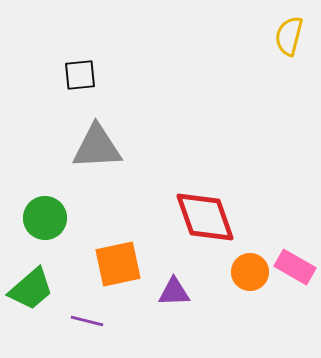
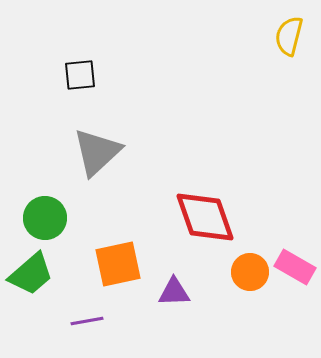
gray triangle: moved 5 px down; rotated 40 degrees counterclockwise
green trapezoid: moved 15 px up
purple line: rotated 24 degrees counterclockwise
